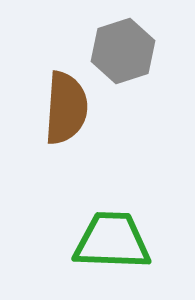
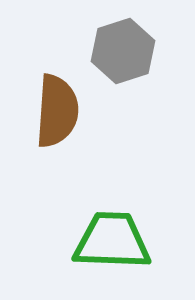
brown semicircle: moved 9 px left, 3 px down
